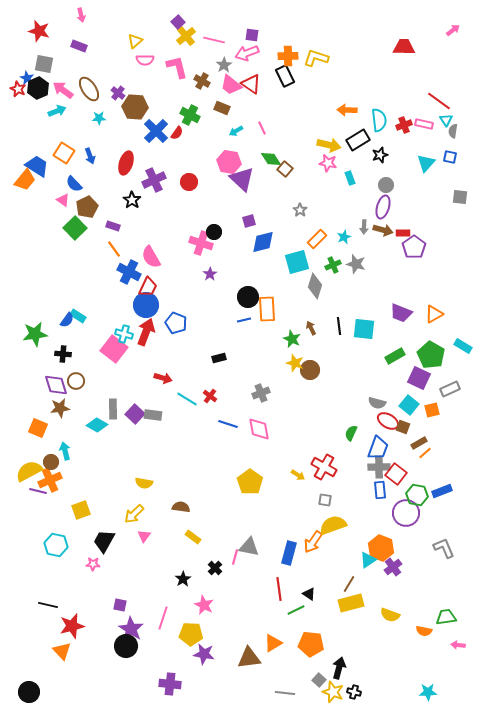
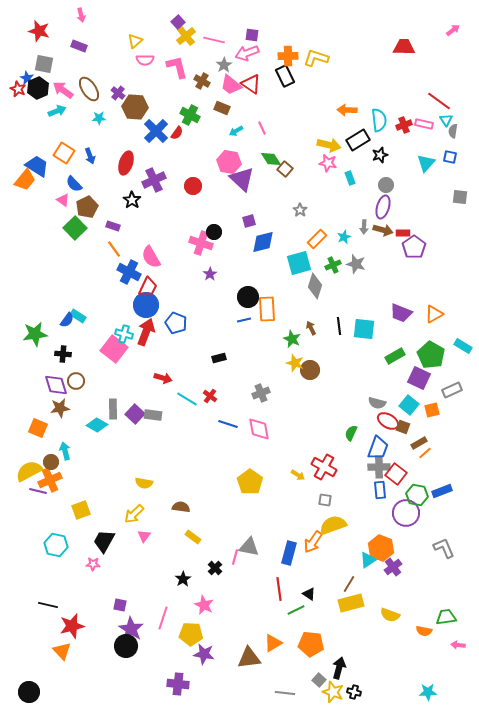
red circle at (189, 182): moved 4 px right, 4 px down
cyan square at (297, 262): moved 2 px right, 1 px down
gray rectangle at (450, 389): moved 2 px right, 1 px down
purple cross at (170, 684): moved 8 px right
